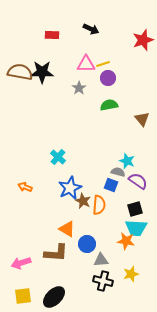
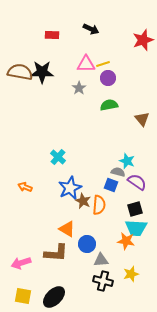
purple semicircle: moved 1 px left, 1 px down
yellow square: rotated 18 degrees clockwise
